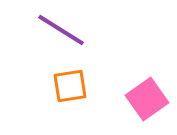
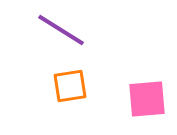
pink square: rotated 30 degrees clockwise
